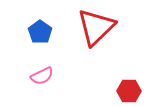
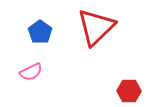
pink semicircle: moved 11 px left, 4 px up
